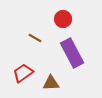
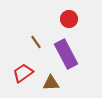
red circle: moved 6 px right
brown line: moved 1 px right, 4 px down; rotated 24 degrees clockwise
purple rectangle: moved 6 px left, 1 px down
